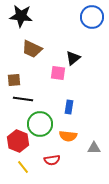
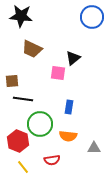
brown square: moved 2 px left, 1 px down
